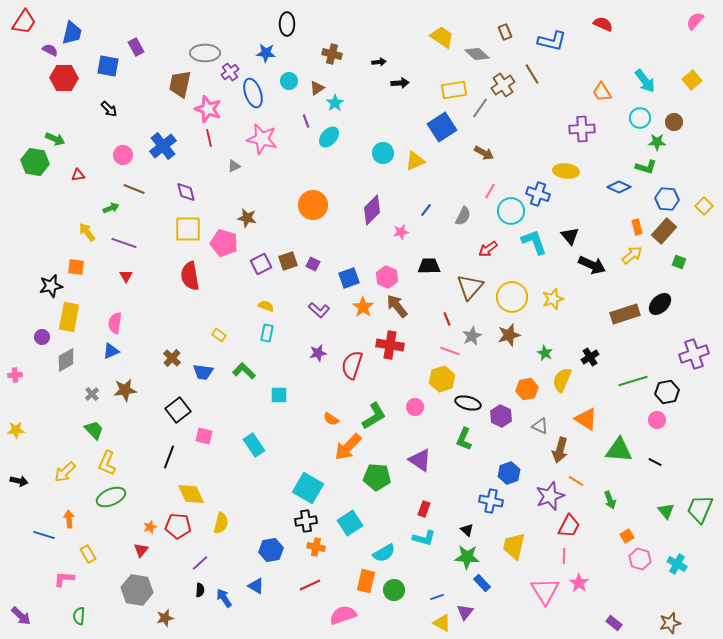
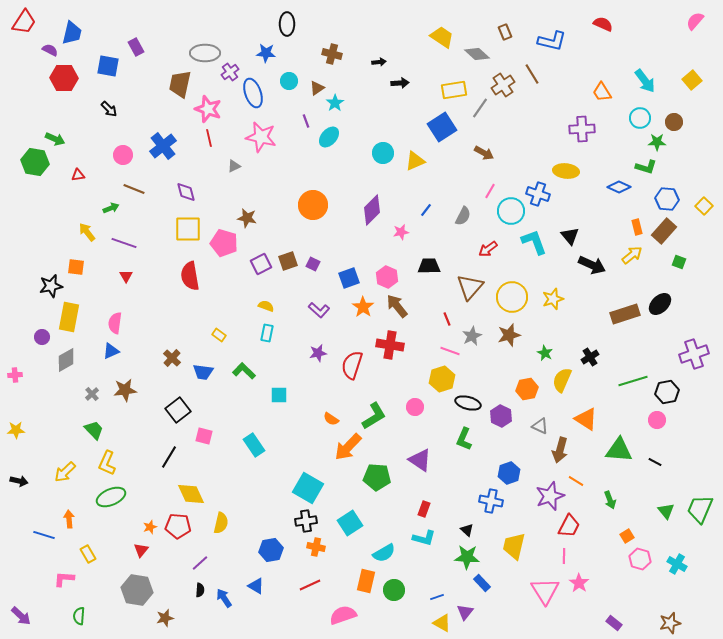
pink star at (262, 139): moved 1 px left, 2 px up
black line at (169, 457): rotated 10 degrees clockwise
